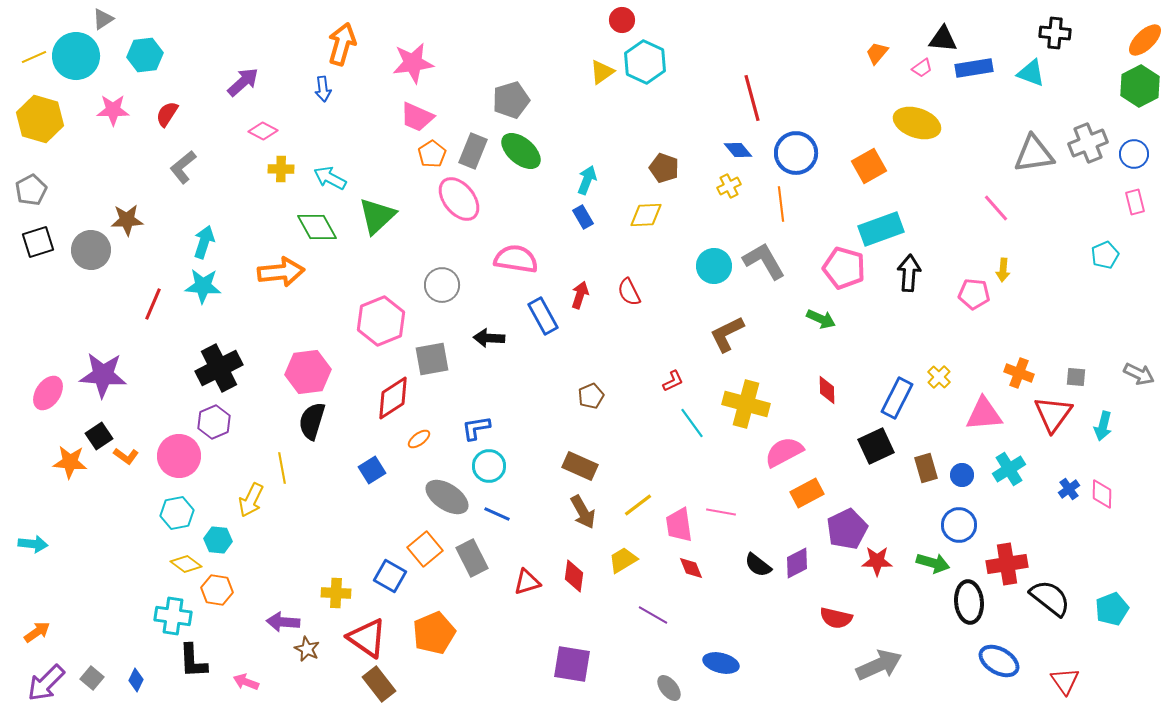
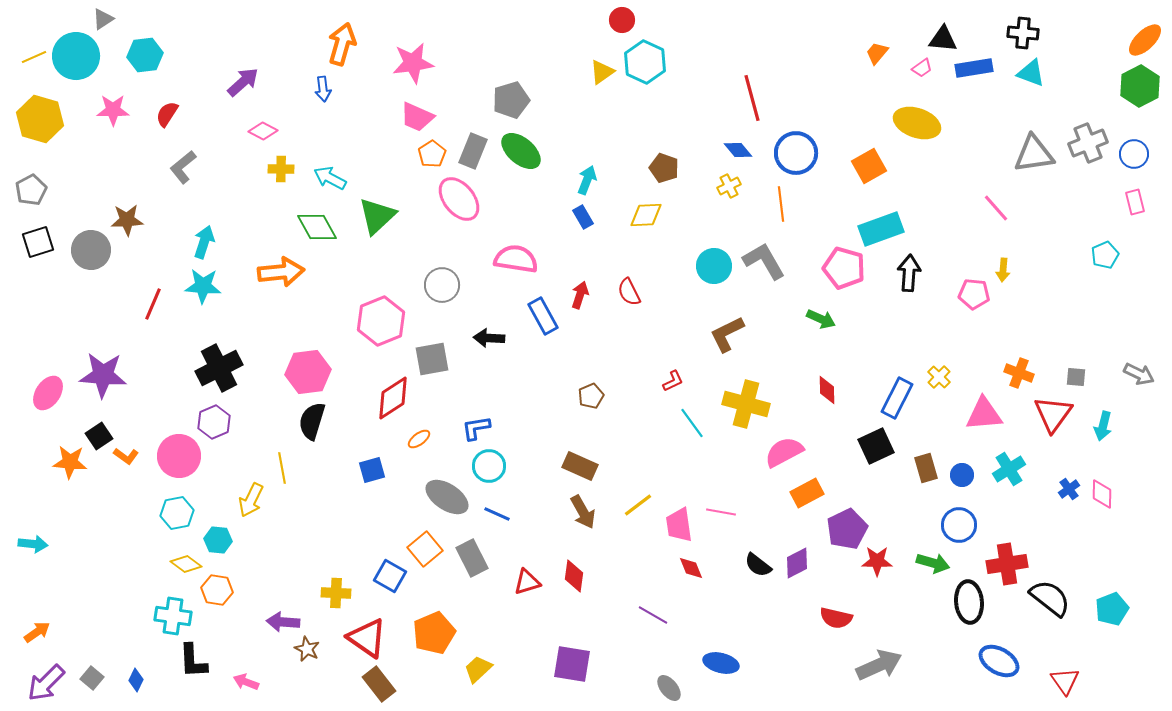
black cross at (1055, 33): moved 32 px left
blue square at (372, 470): rotated 16 degrees clockwise
yellow trapezoid at (623, 560): moved 145 px left, 109 px down; rotated 12 degrees counterclockwise
